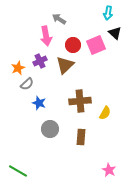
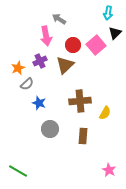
black triangle: rotated 32 degrees clockwise
pink square: rotated 18 degrees counterclockwise
brown rectangle: moved 2 px right, 1 px up
